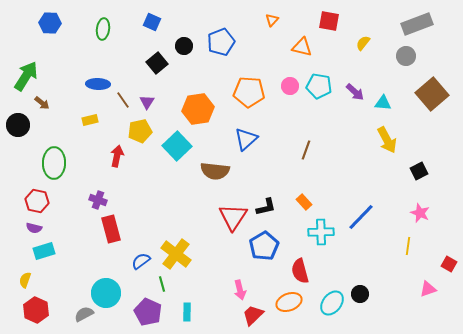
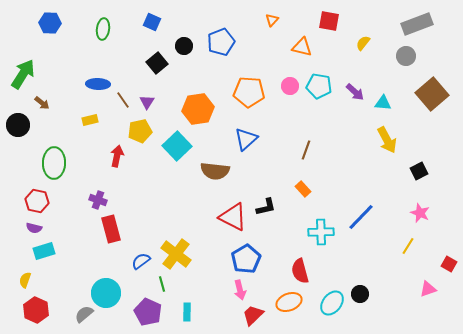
green arrow at (26, 76): moved 3 px left, 2 px up
orange rectangle at (304, 202): moved 1 px left, 13 px up
red triangle at (233, 217): rotated 36 degrees counterclockwise
blue pentagon at (264, 246): moved 18 px left, 13 px down
yellow line at (408, 246): rotated 24 degrees clockwise
gray semicircle at (84, 314): rotated 12 degrees counterclockwise
